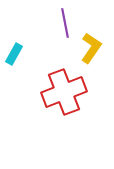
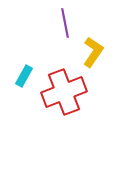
yellow L-shape: moved 2 px right, 4 px down
cyan rectangle: moved 10 px right, 22 px down
